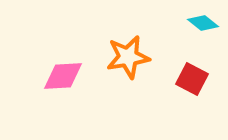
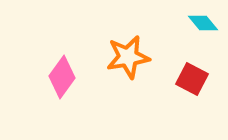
cyan diamond: rotated 12 degrees clockwise
pink diamond: moved 1 px left, 1 px down; rotated 51 degrees counterclockwise
